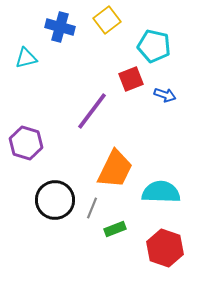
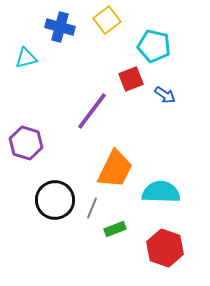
blue arrow: rotated 15 degrees clockwise
